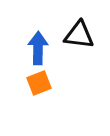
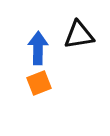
black triangle: rotated 16 degrees counterclockwise
